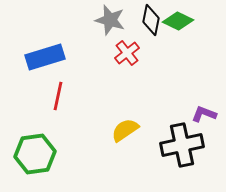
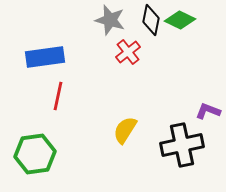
green diamond: moved 2 px right, 1 px up
red cross: moved 1 px right, 1 px up
blue rectangle: rotated 9 degrees clockwise
purple L-shape: moved 4 px right, 3 px up
yellow semicircle: rotated 24 degrees counterclockwise
